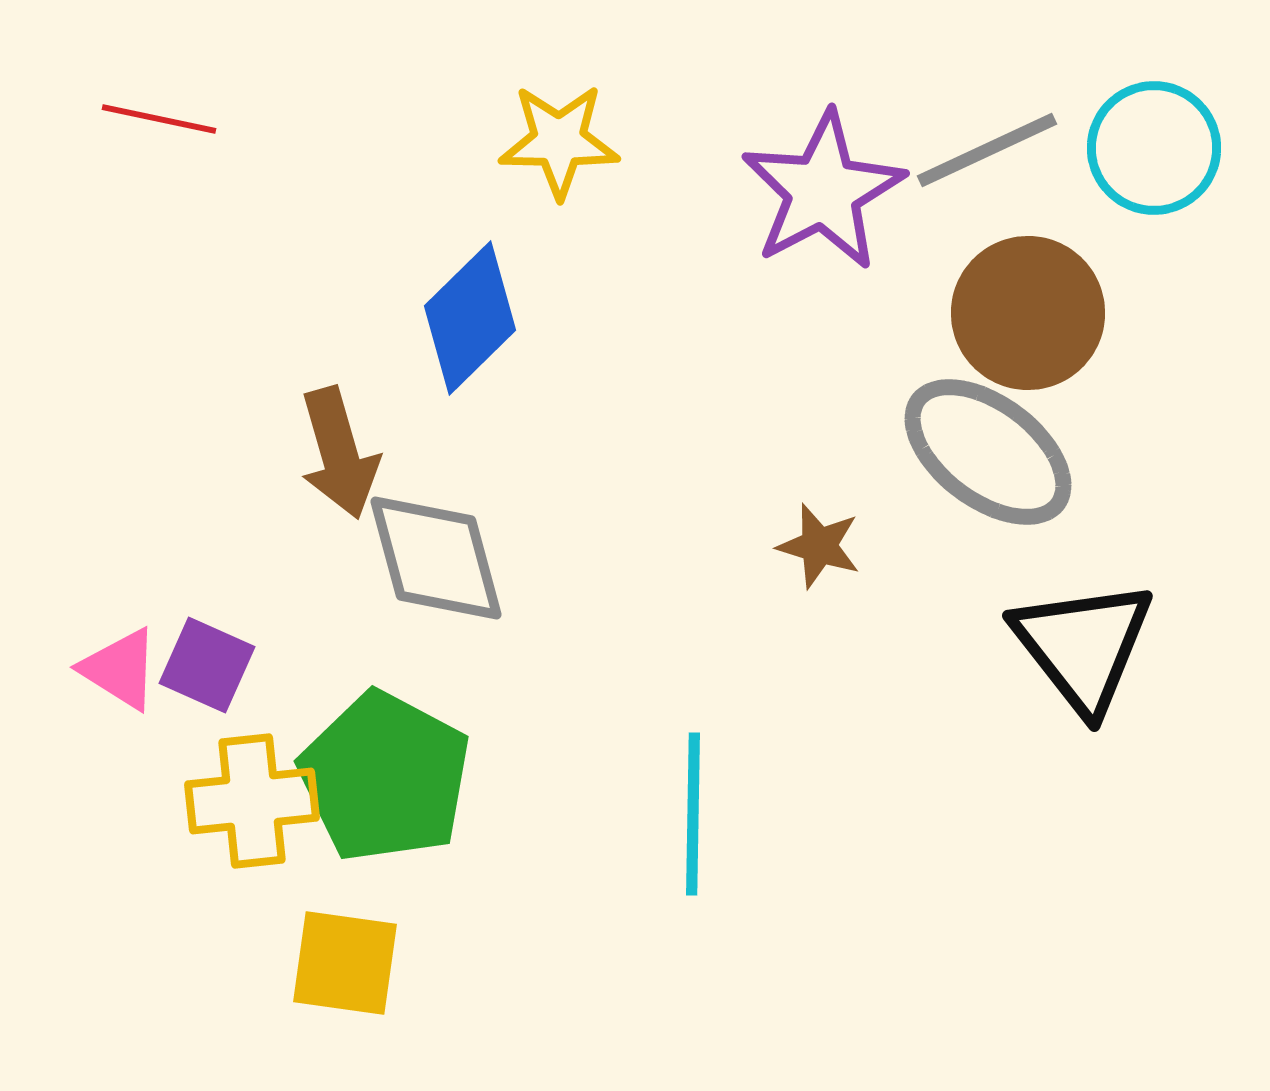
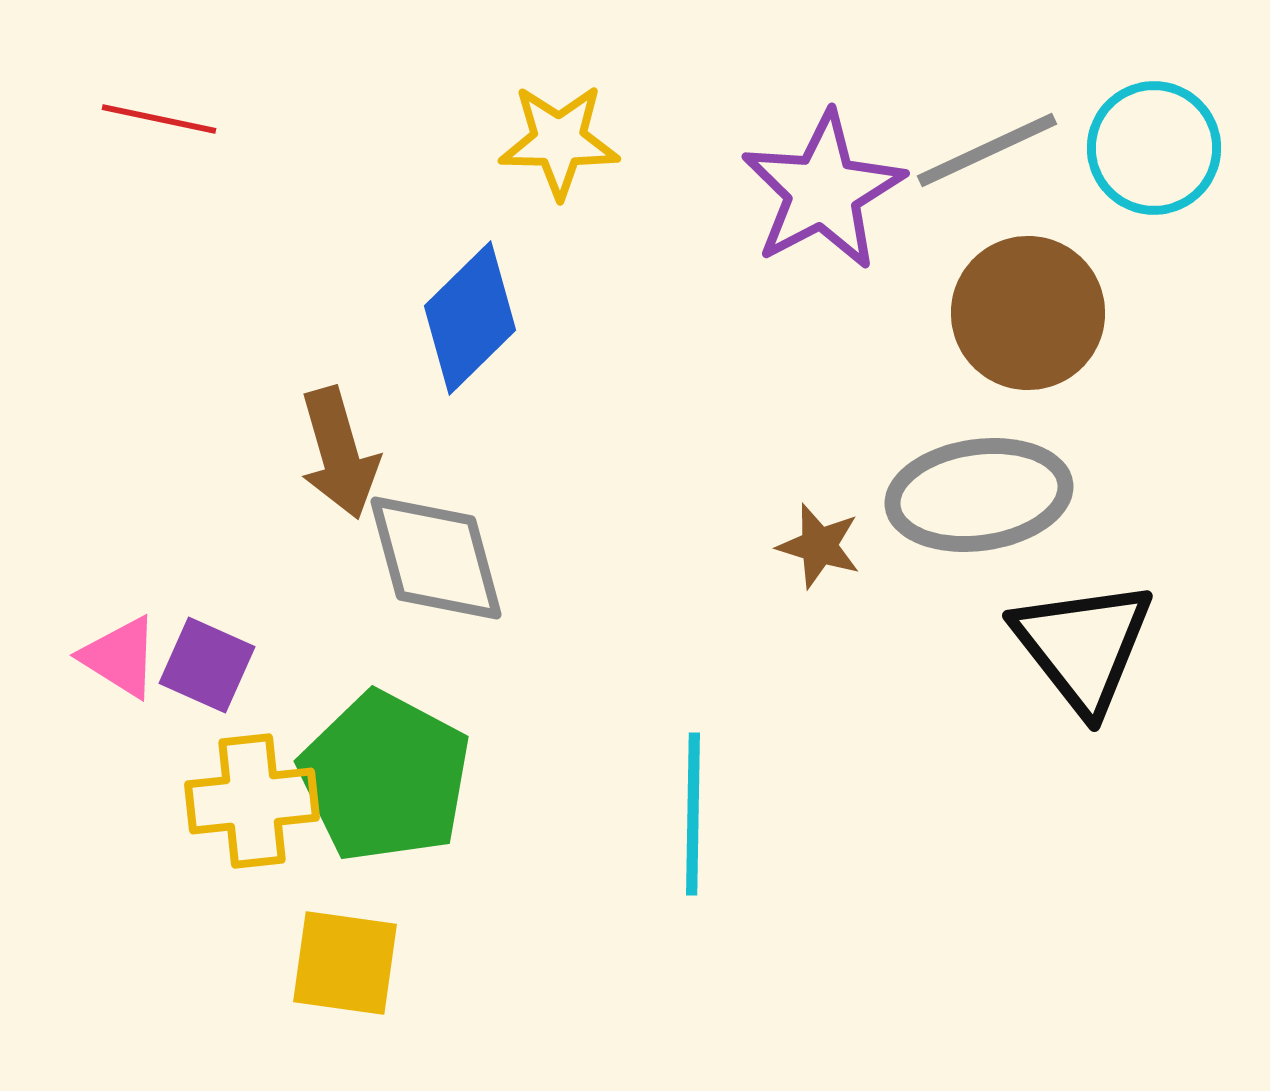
gray ellipse: moved 9 px left, 43 px down; rotated 45 degrees counterclockwise
pink triangle: moved 12 px up
